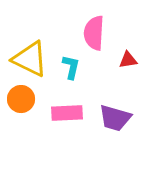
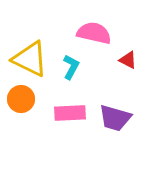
pink semicircle: rotated 100 degrees clockwise
red triangle: rotated 36 degrees clockwise
cyan L-shape: rotated 15 degrees clockwise
pink rectangle: moved 3 px right
